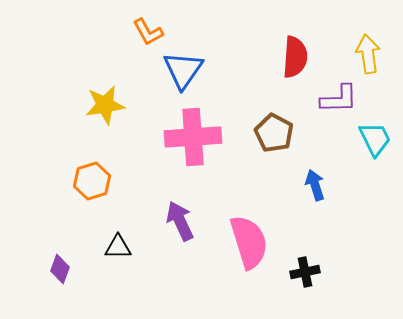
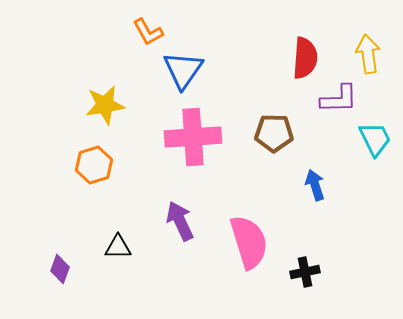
red semicircle: moved 10 px right, 1 px down
brown pentagon: rotated 27 degrees counterclockwise
orange hexagon: moved 2 px right, 16 px up
